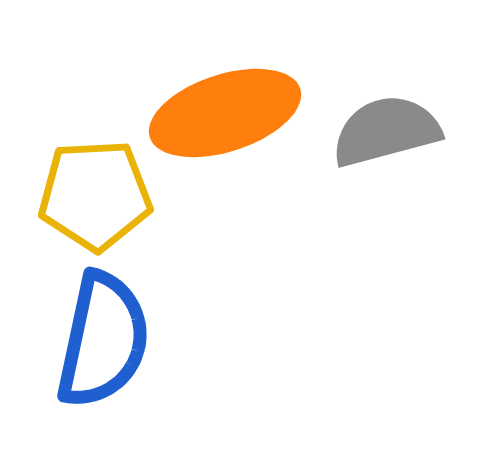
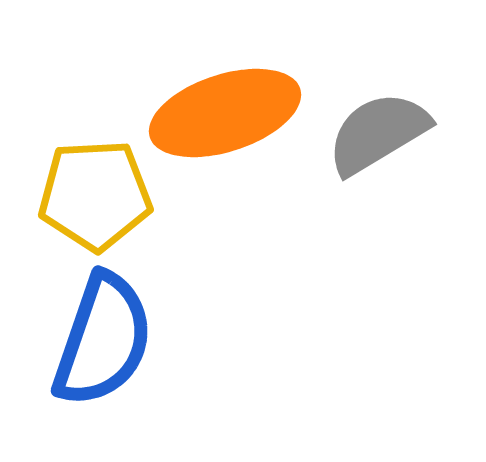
gray semicircle: moved 8 px left, 2 px down; rotated 16 degrees counterclockwise
blue semicircle: rotated 7 degrees clockwise
